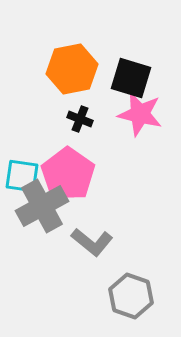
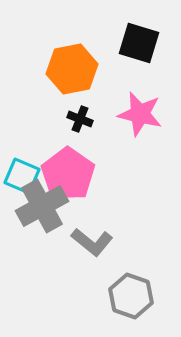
black square: moved 8 px right, 35 px up
cyan square: rotated 15 degrees clockwise
